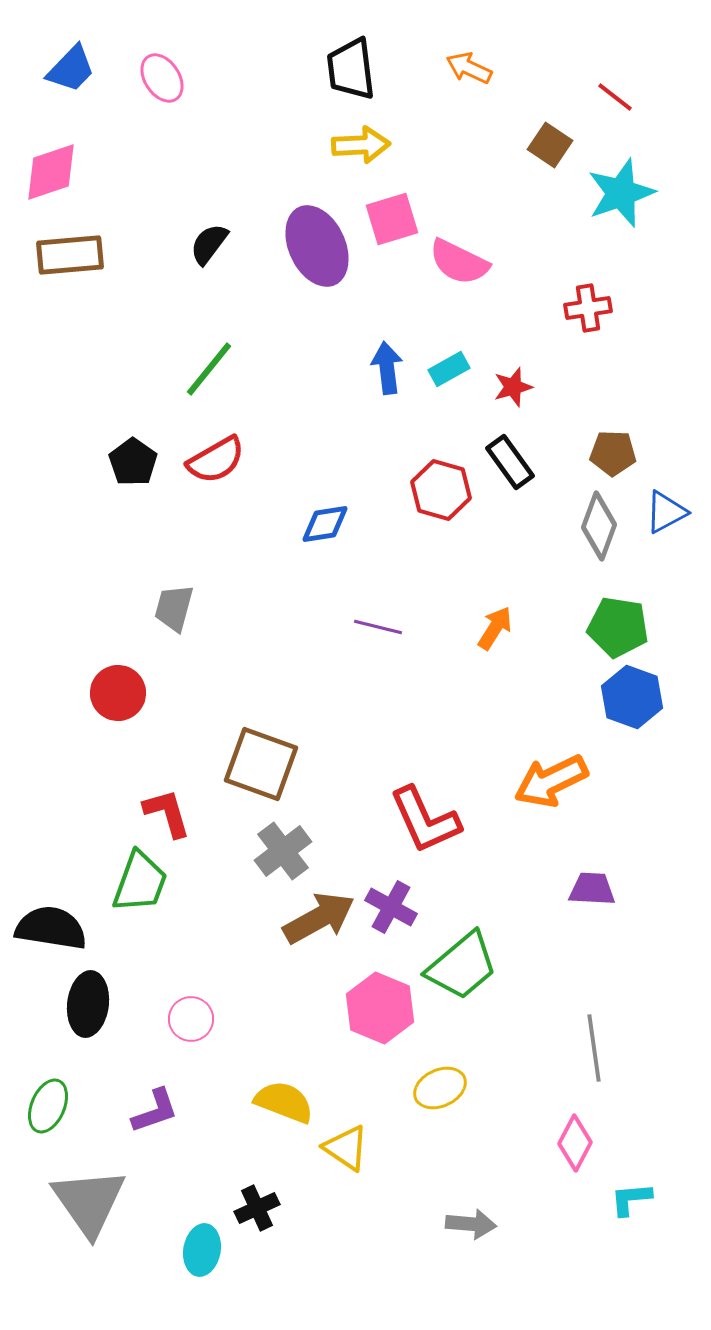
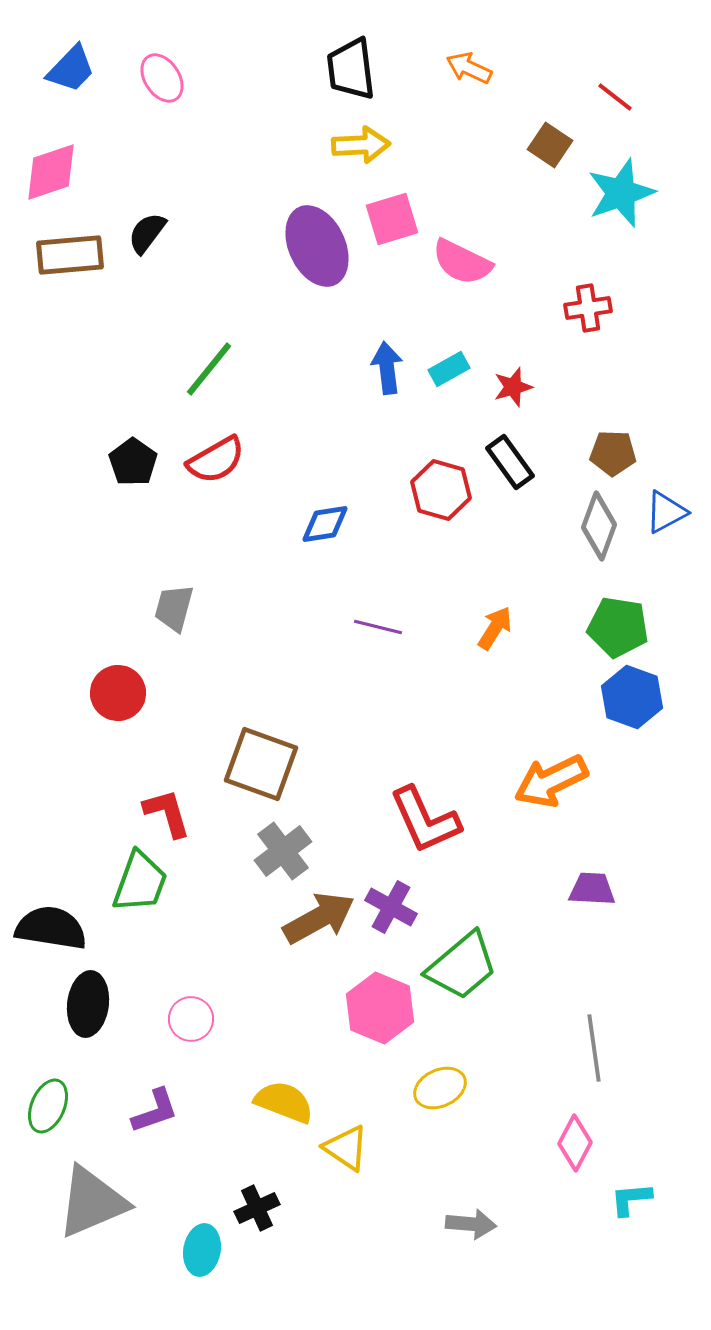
black semicircle at (209, 244): moved 62 px left, 11 px up
pink semicircle at (459, 262): moved 3 px right
gray triangle at (89, 1202): moved 3 px right; rotated 42 degrees clockwise
